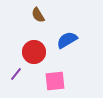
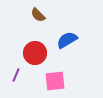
brown semicircle: rotated 14 degrees counterclockwise
red circle: moved 1 px right, 1 px down
purple line: moved 1 px down; rotated 16 degrees counterclockwise
